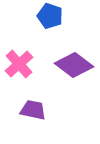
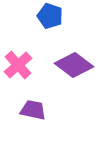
pink cross: moved 1 px left, 1 px down
